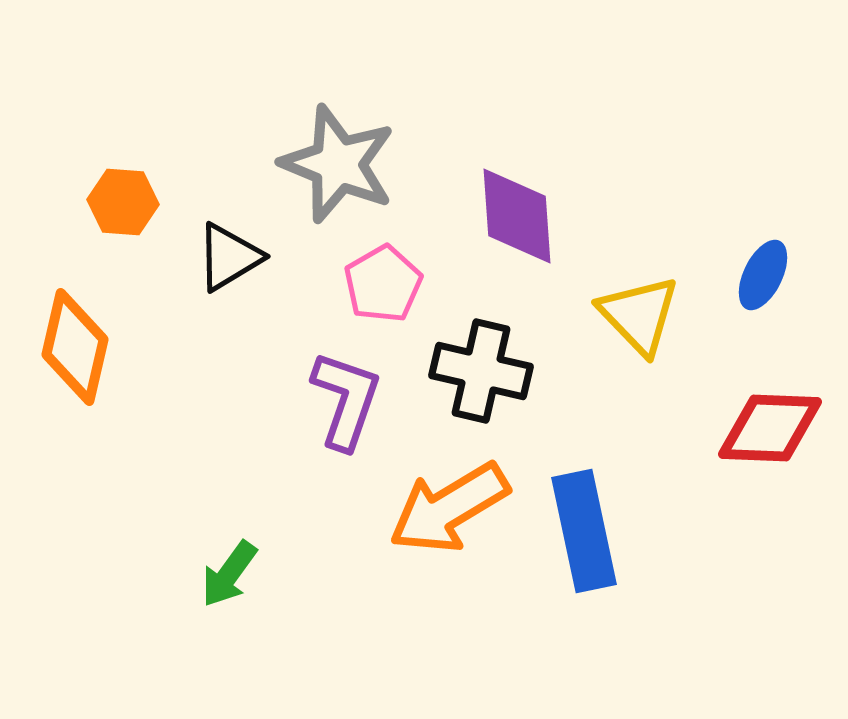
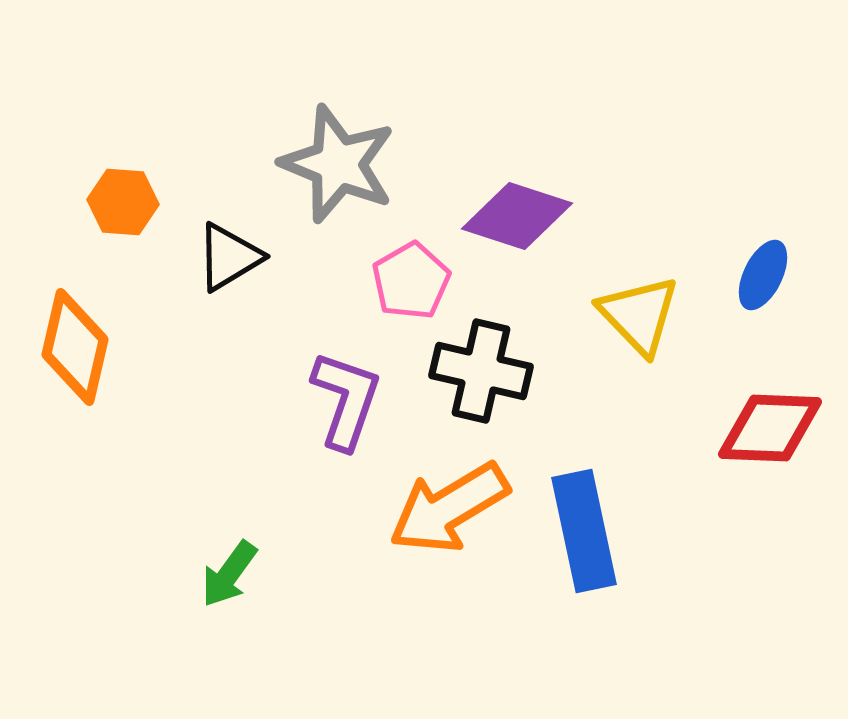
purple diamond: rotated 68 degrees counterclockwise
pink pentagon: moved 28 px right, 3 px up
